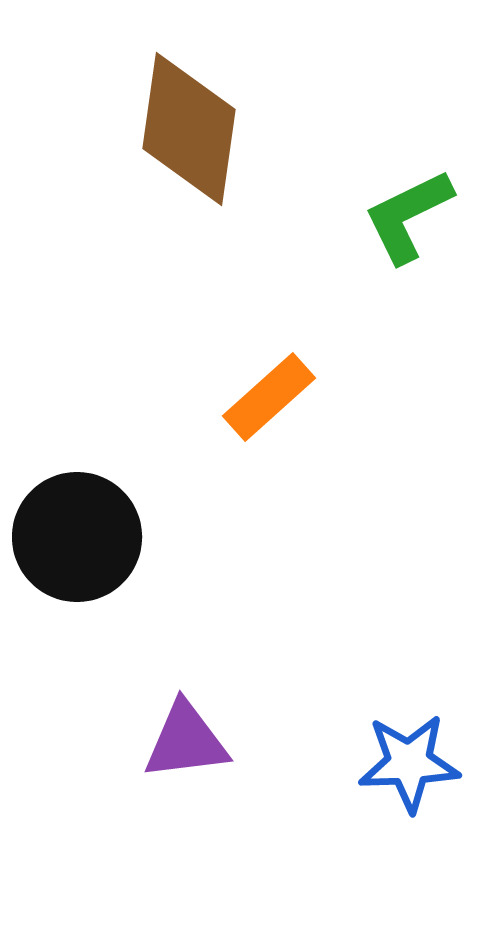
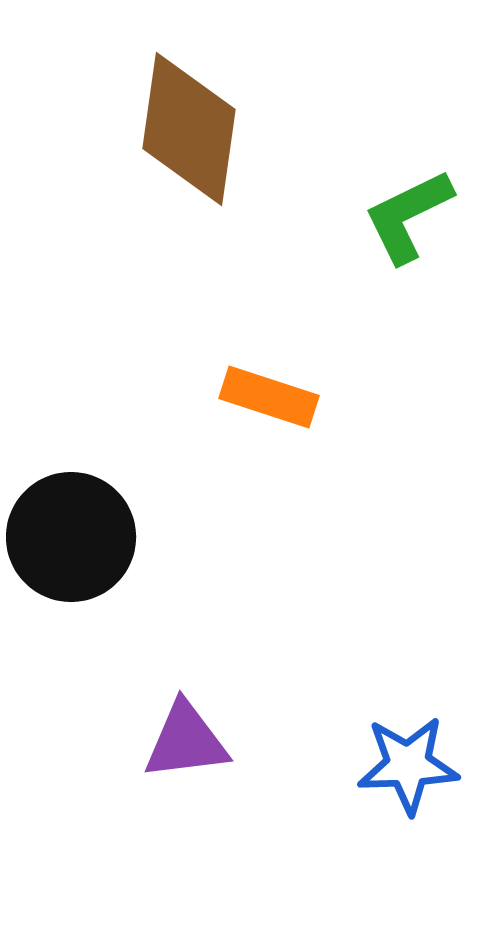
orange rectangle: rotated 60 degrees clockwise
black circle: moved 6 px left
blue star: moved 1 px left, 2 px down
